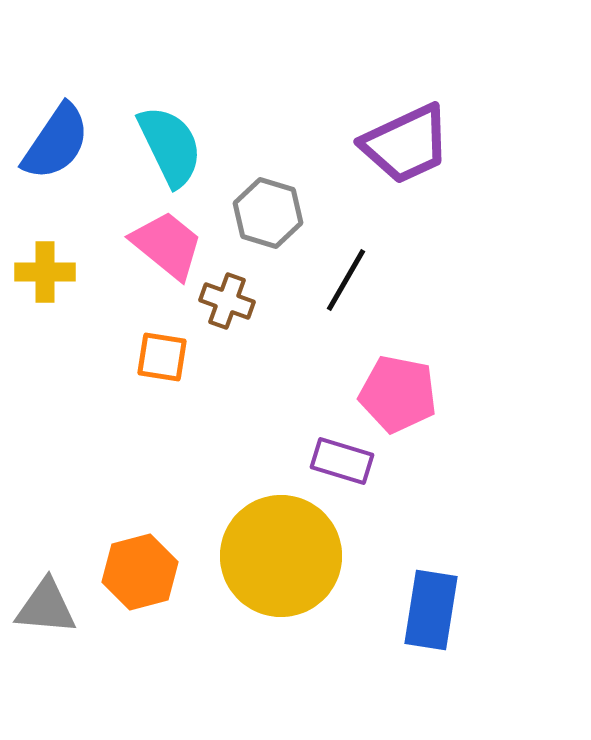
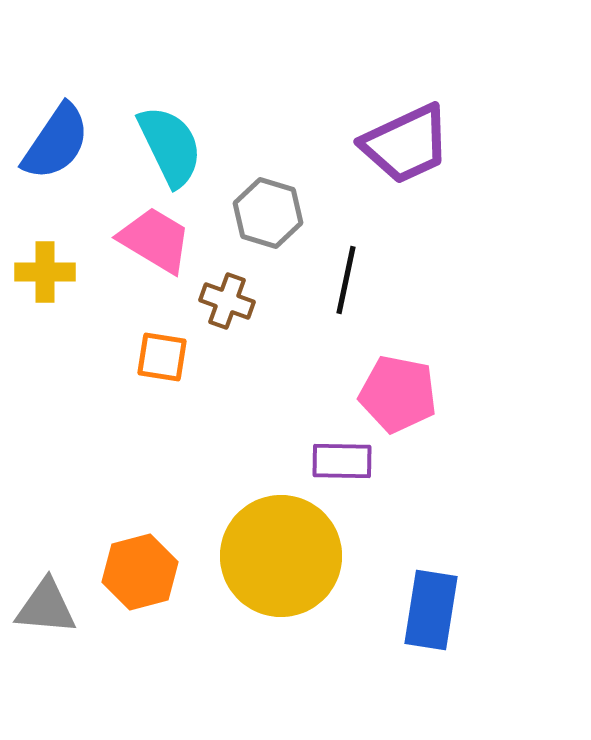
pink trapezoid: moved 12 px left, 5 px up; rotated 8 degrees counterclockwise
black line: rotated 18 degrees counterclockwise
purple rectangle: rotated 16 degrees counterclockwise
